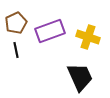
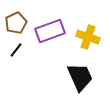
black line: rotated 49 degrees clockwise
